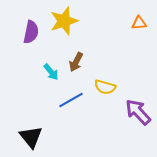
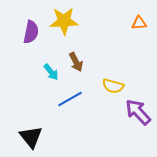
yellow star: rotated 16 degrees clockwise
brown arrow: rotated 54 degrees counterclockwise
yellow semicircle: moved 8 px right, 1 px up
blue line: moved 1 px left, 1 px up
